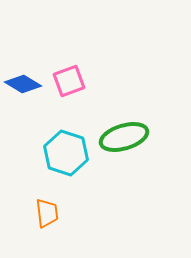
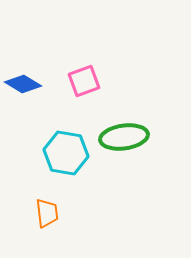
pink square: moved 15 px right
green ellipse: rotated 9 degrees clockwise
cyan hexagon: rotated 9 degrees counterclockwise
